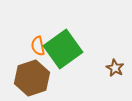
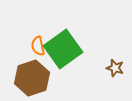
brown star: rotated 12 degrees counterclockwise
